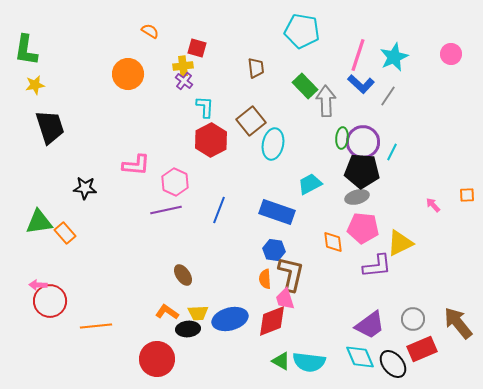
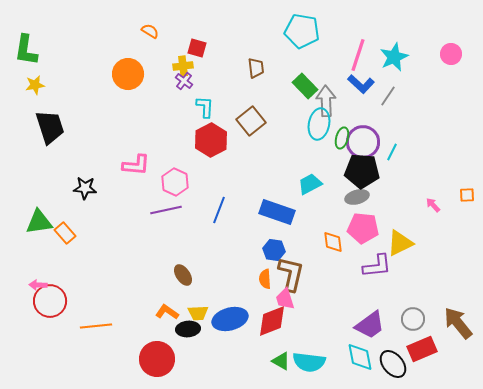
green ellipse at (342, 138): rotated 10 degrees clockwise
cyan ellipse at (273, 144): moved 46 px right, 20 px up
cyan diamond at (360, 357): rotated 12 degrees clockwise
